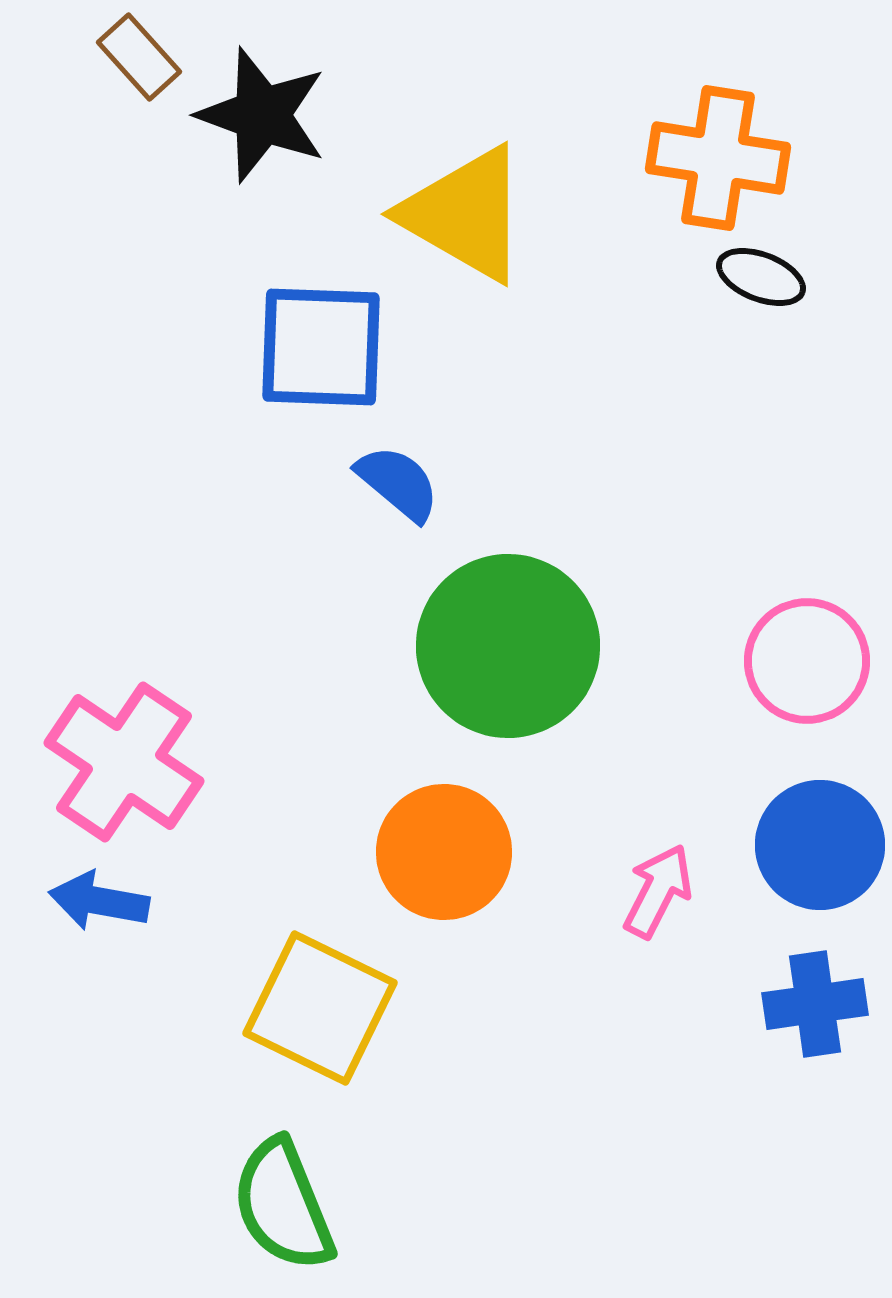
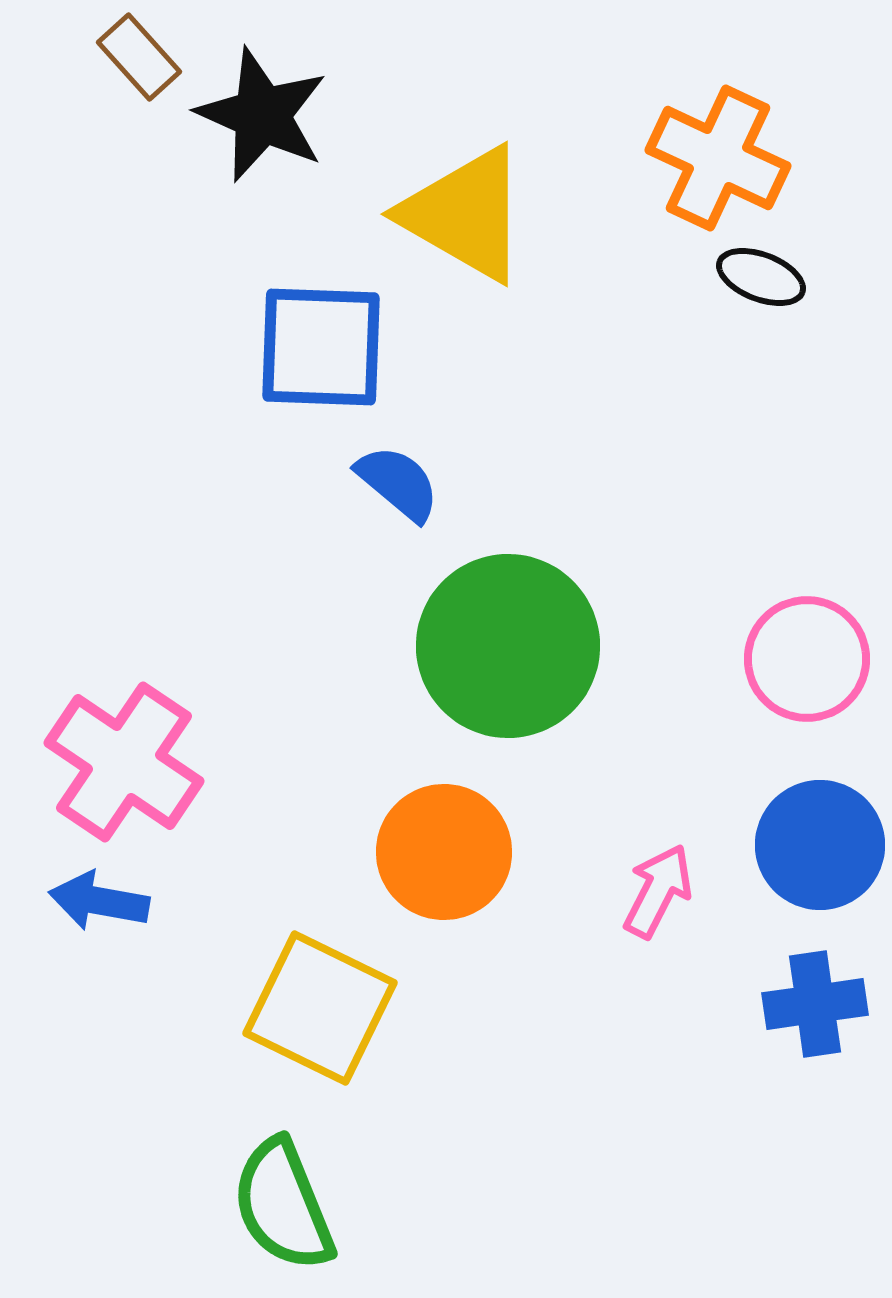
black star: rotated 4 degrees clockwise
orange cross: rotated 16 degrees clockwise
pink circle: moved 2 px up
